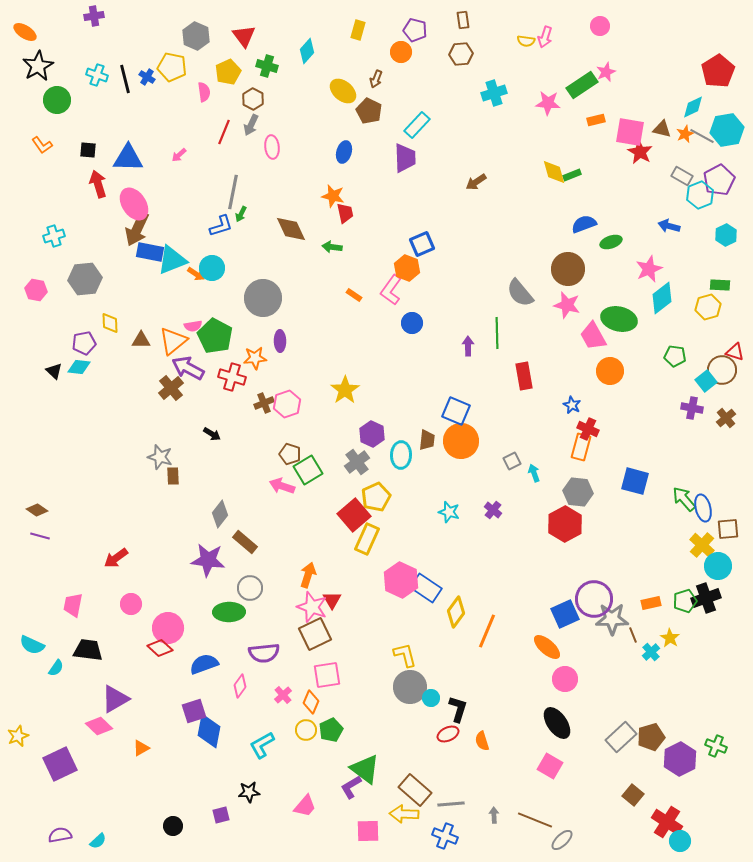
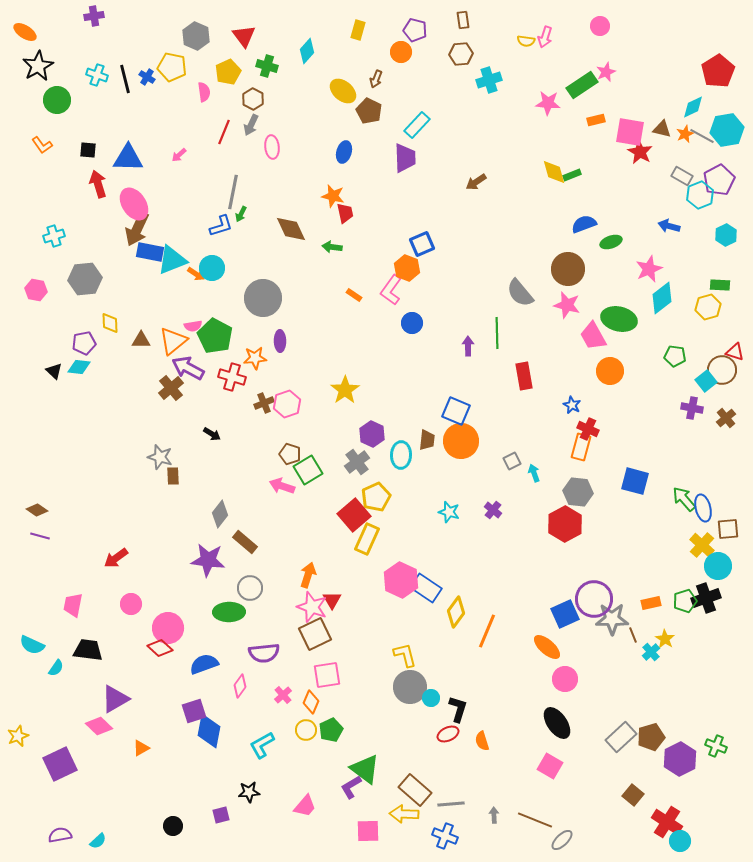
cyan cross at (494, 93): moved 5 px left, 13 px up
yellow star at (670, 638): moved 5 px left, 1 px down
